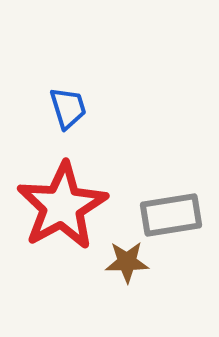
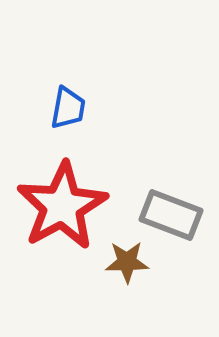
blue trapezoid: rotated 27 degrees clockwise
gray rectangle: rotated 30 degrees clockwise
